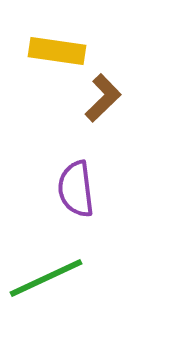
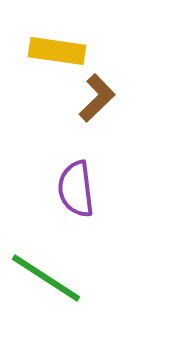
brown L-shape: moved 6 px left
green line: rotated 58 degrees clockwise
